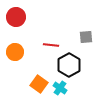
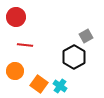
gray square: moved 1 px up; rotated 24 degrees counterclockwise
red line: moved 26 px left
orange circle: moved 19 px down
black hexagon: moved 5 px right, 8 px up
cyan cross: moved 2 px up
